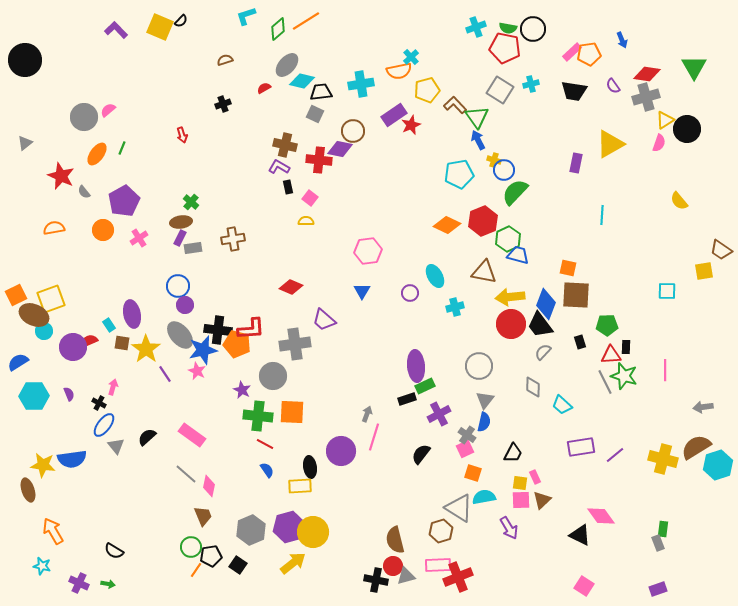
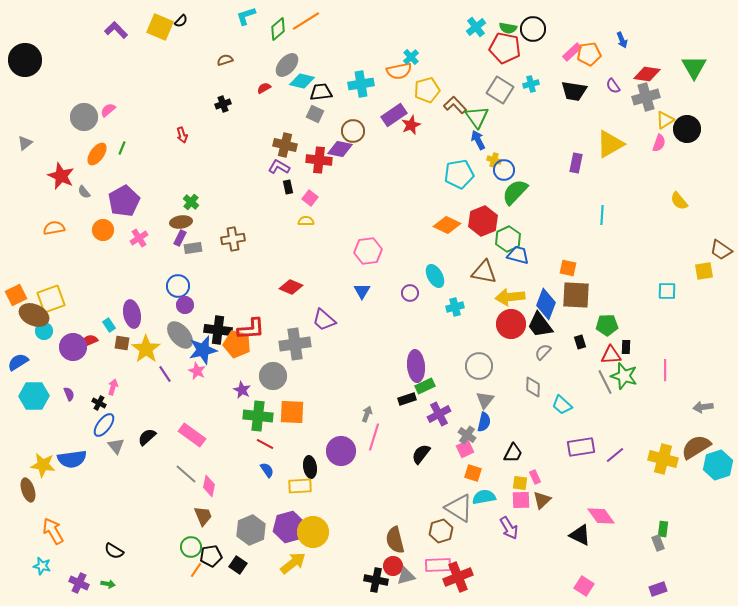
cyan cross at (476, 27): rotated 18 degrees counterclockwise
